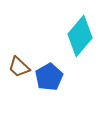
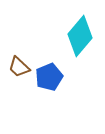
blue pentagon: rotated 8 degrees clockwise
